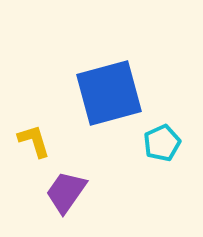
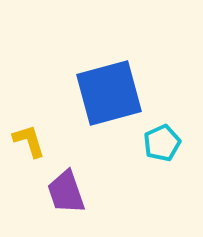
yellow L-shape: moved 5 px left
purple trapezoid: rotated 54 degrees counterclockwise
